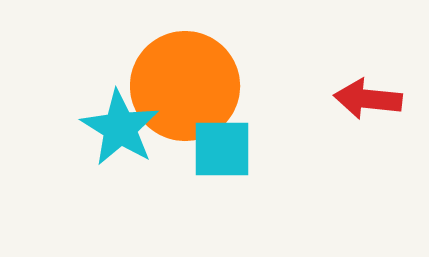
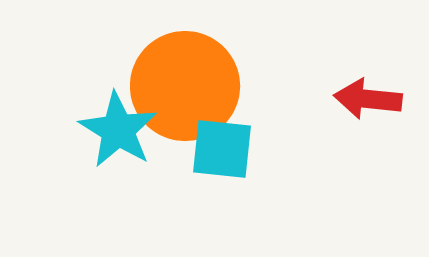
cyan star: moved 2 px left, 2 px down
cyan square: rotated 6 degrees clockwise
